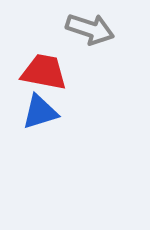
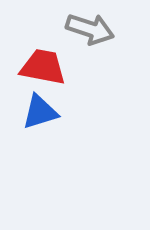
red trapezoid: moved 1 px left, 5 px up
